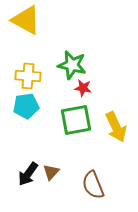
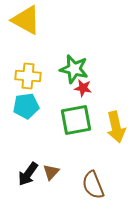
green star: moved 2 px right, 4 px down
yellow arrow: rotated 12 degrees clockwise
